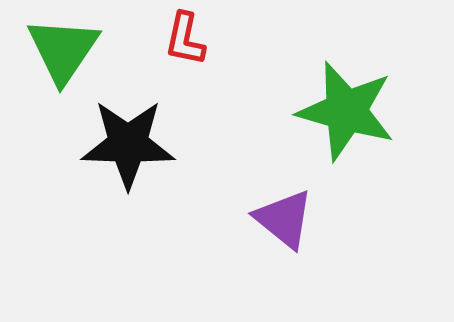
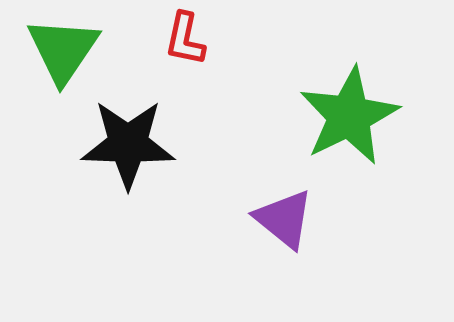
green star: moved 3 px right, 5 px down; rotated 30 degrees clockwise
